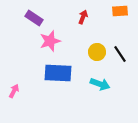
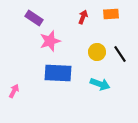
orange rectangle: moved 9 px left, 3 px down
